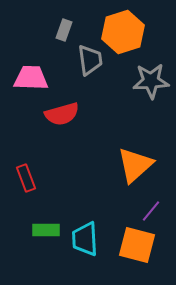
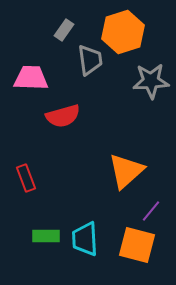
gray rectangle: rotated 15 degrees clockwise
red semicircle: moved 1 px right, 2 px down
orange triangle: moved 9 px left, 6 px down
green rectangle: moved 6 px down
